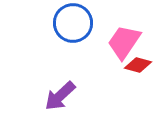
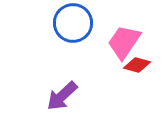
red diamond: moved 1 px left
purple arrow: moved 2 px right
